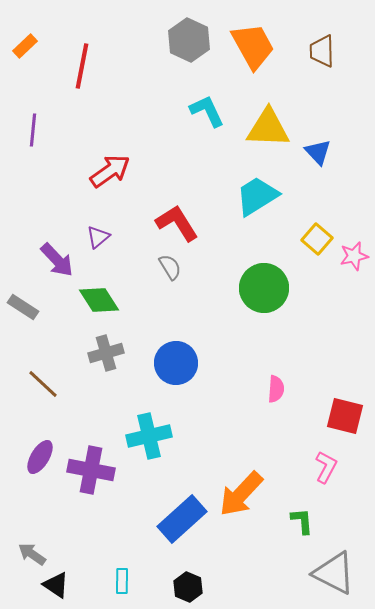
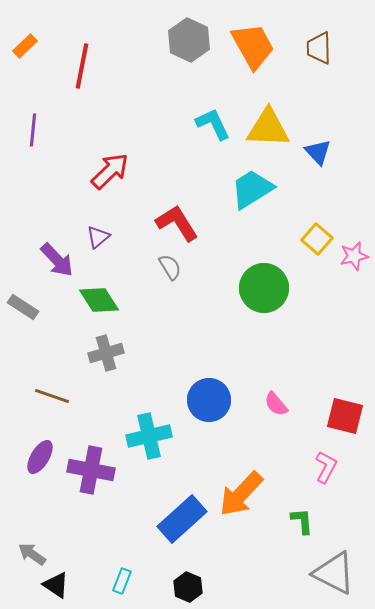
brown trapezoid: moved 3 px left, 3 px up
cyan L-shape: moved 6 px right, 13 px down
red arrow: rotated 9 degrees counterclockwise
cyan trapezoid: moved 5 px left, 7 px up
blue circle: moved 33 px right, 37 px down
brown line: moved 9 px right, 12 px down; rotated 24 degrees counterclockwise
pink semicircle: moved 15 px down; rotated 136 degrees clockwise
cyan rectangle: rotated 20 degrees clockwise
